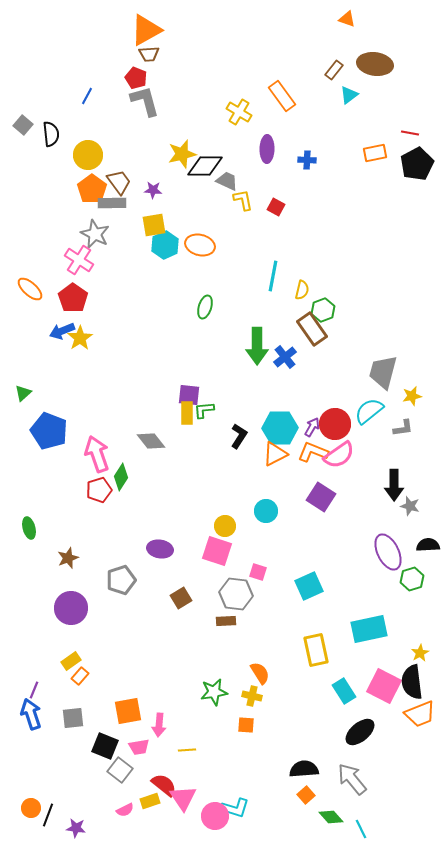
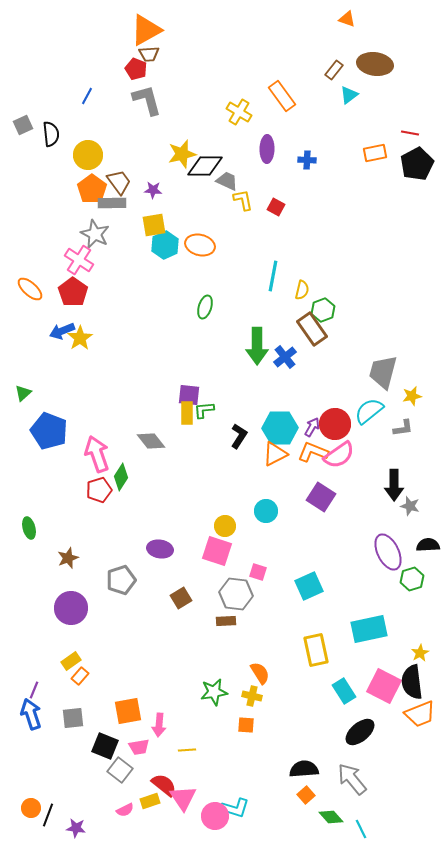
red pentagon at (136, 78): moved 9 px up
gray L-shape at (145, 101): moved 2 px right, 1 px up
gray square at (23, 125): rotated 24 degrees clockwise
red pentagon at (73, 298): moved 6 px up
